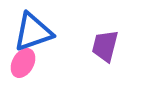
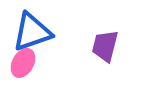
blue triangle: moved 1 px left
